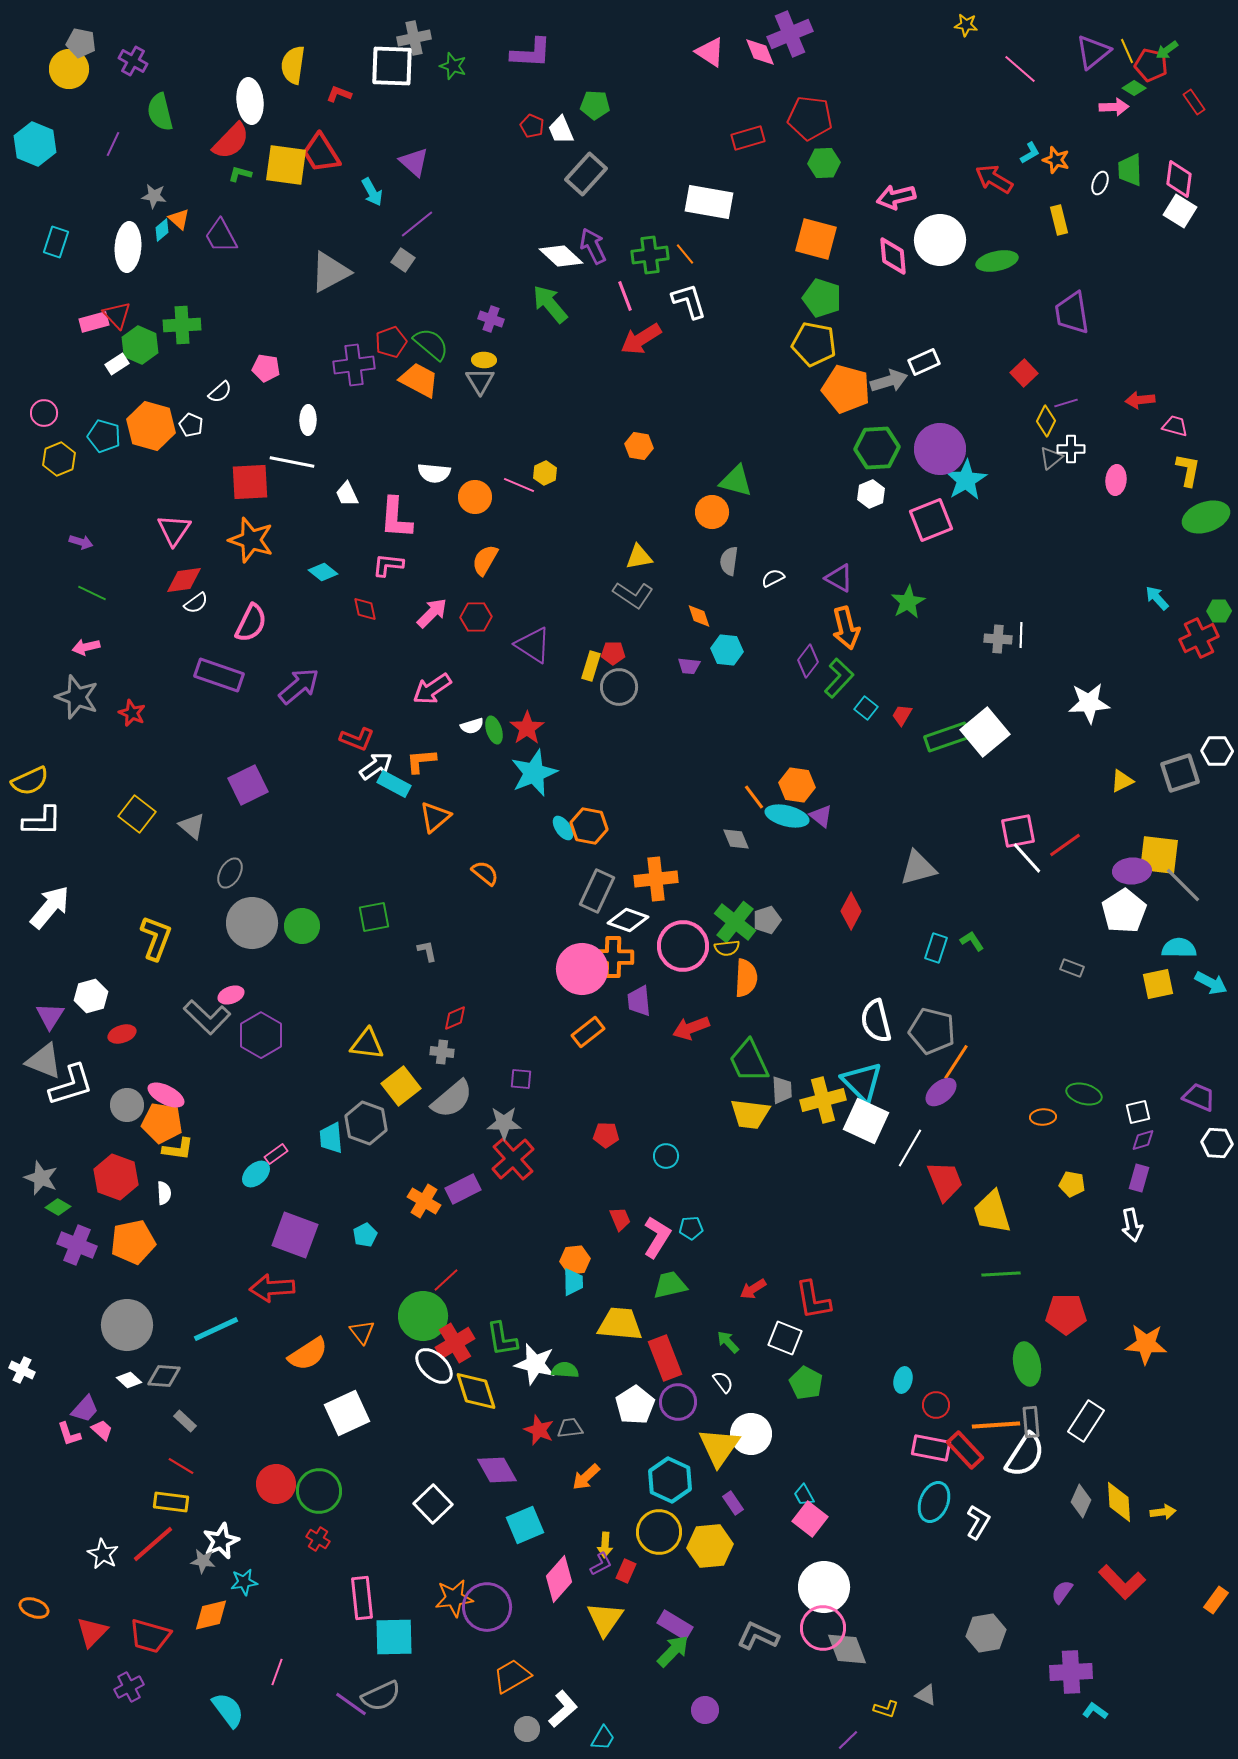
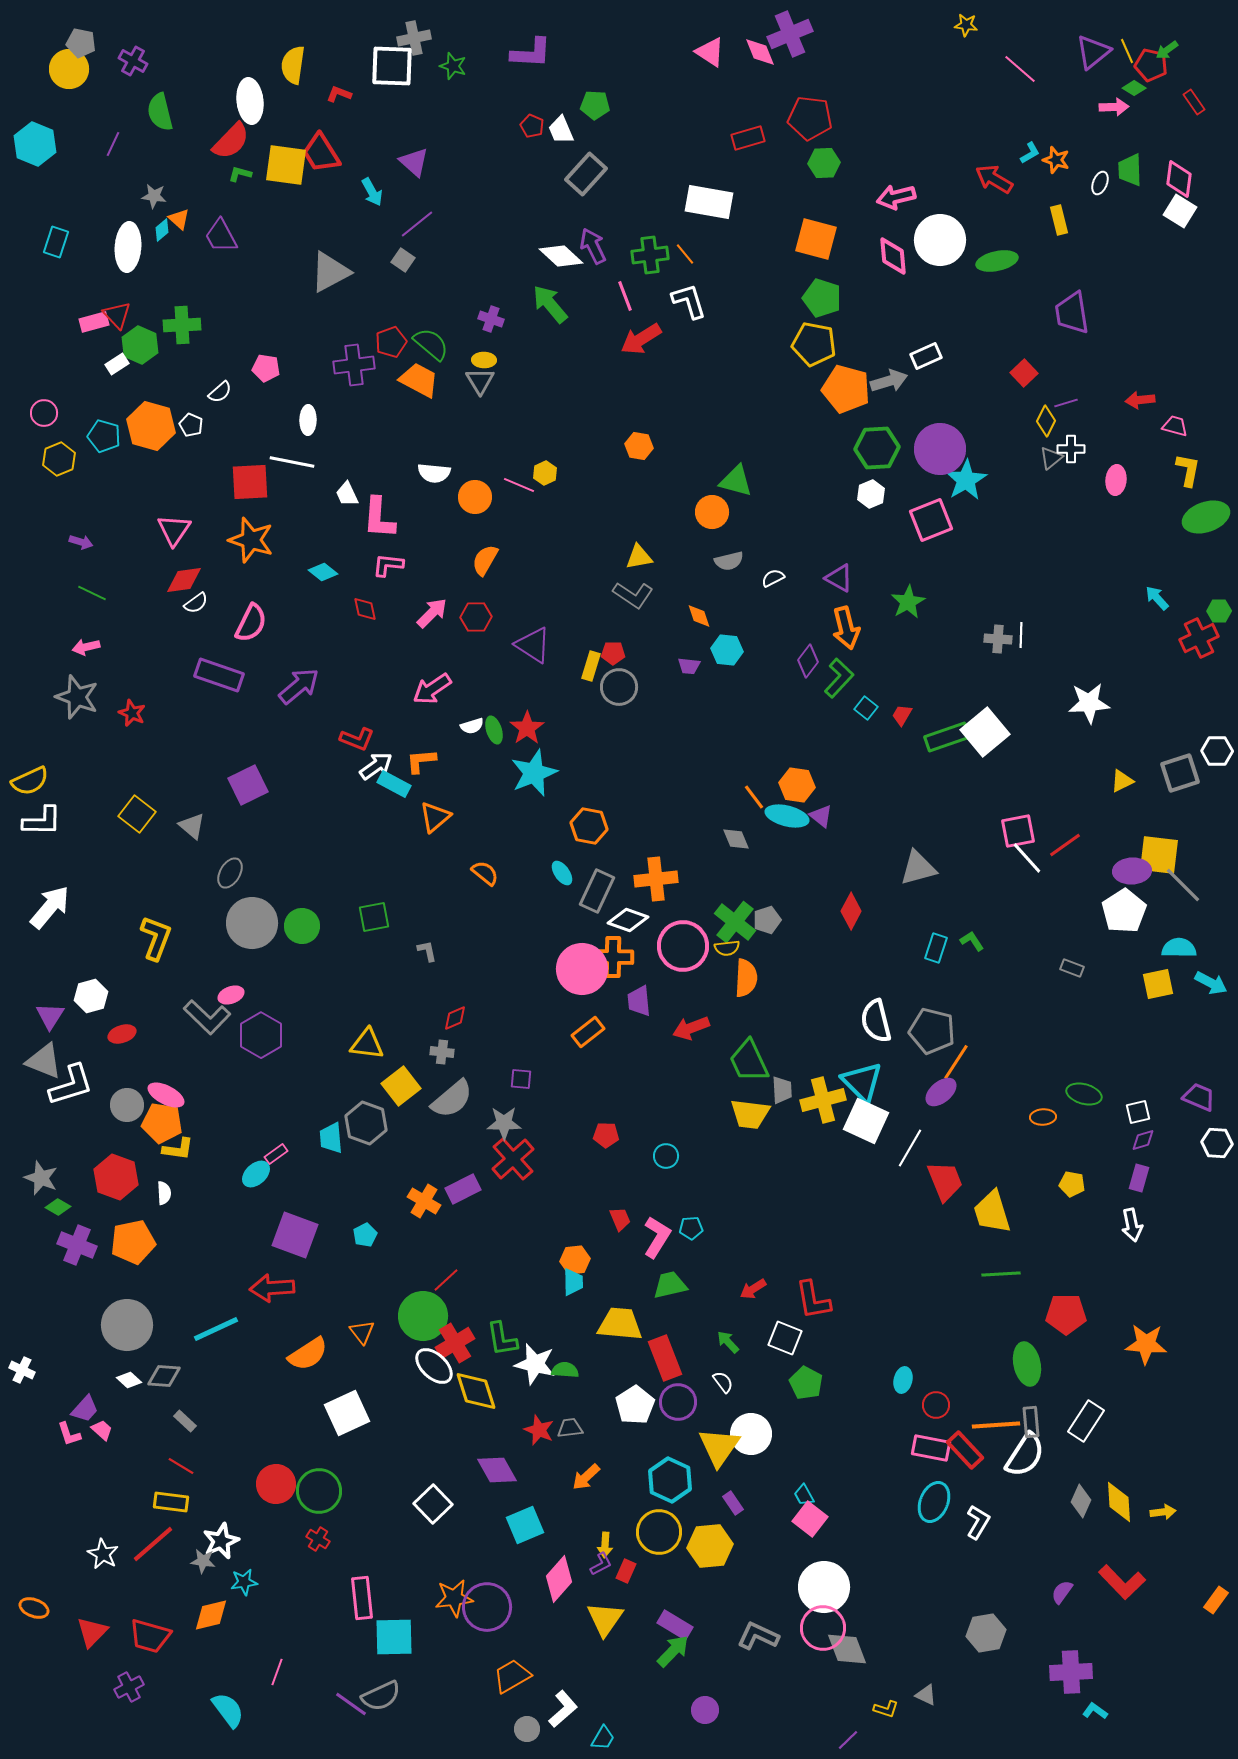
white rectangle at (924, 362): moved 2 px right, 6 px up
pink L-shape at (396, 518): moved 17 px left
gray semicircle at (729, 561): rotated 112 degrees counterclockwise
cyan ellipse at (563, 828): moved 1 px left, 45 px down
